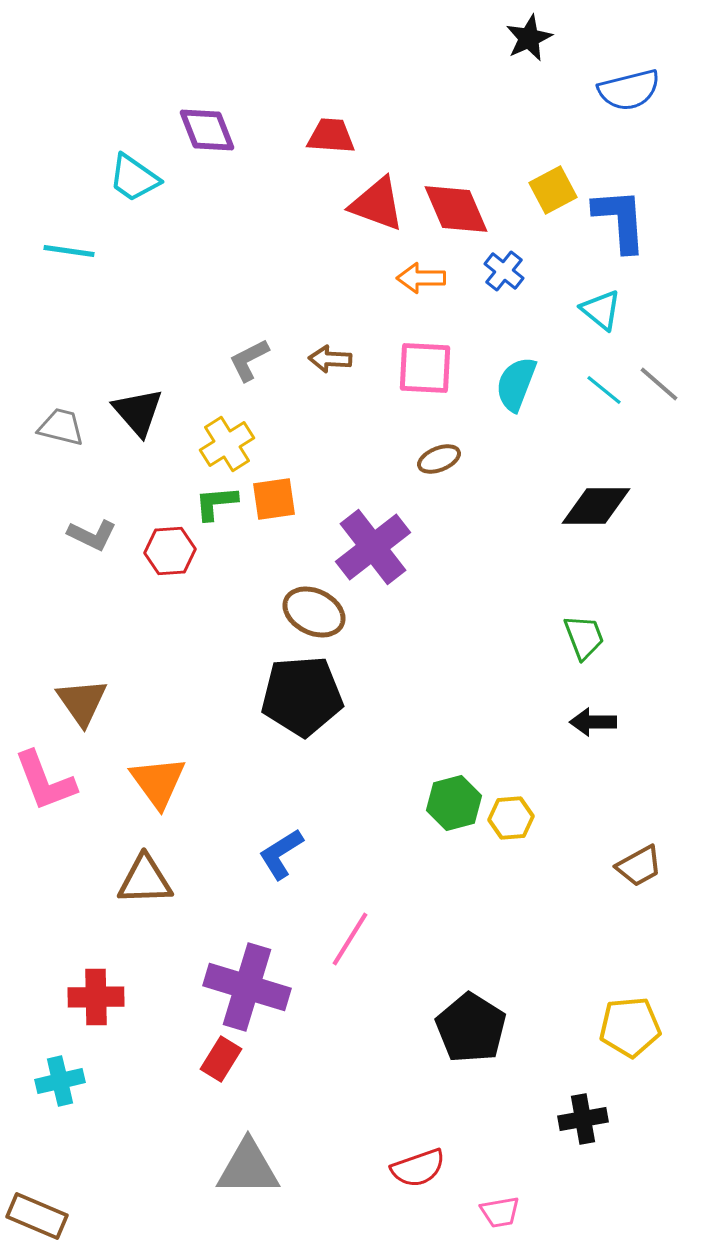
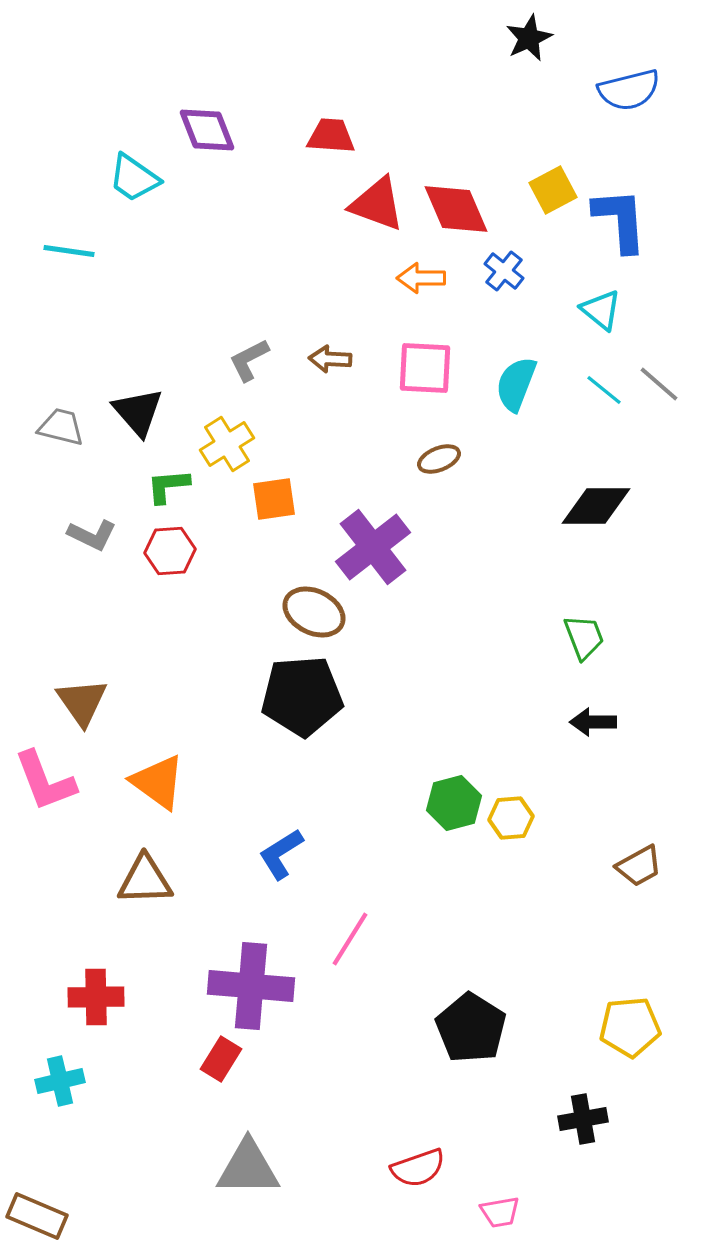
green L-shape at (216, 503): moved 48 px left, 17 px up
orange triangle at (158, 782): rotated 18 degrees counterclockwise
purple cross at (247, 987): moved 4 px right, 1 px up; rotated 12 degrees counterclockwise
